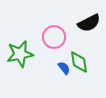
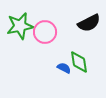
pink circle: moved 9 px left, 5 px up
green star: moved 28 px up
blue semicircle: rotated 24 degrees counterclockwise
